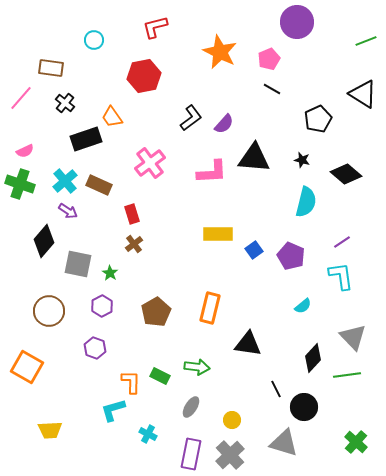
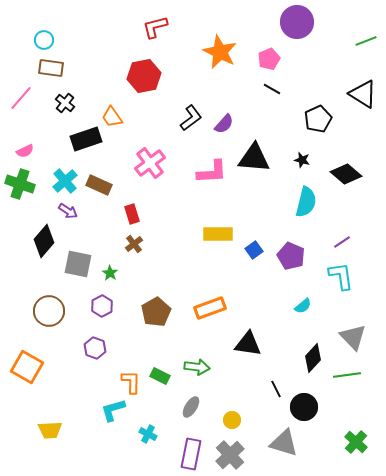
cyan circle at (94, 40): moved 50 px left
orange rectangle at (210, 308): rotated 56 degrees clockwise
